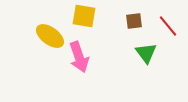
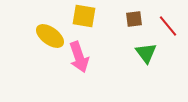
brown square: moved 2 px up
